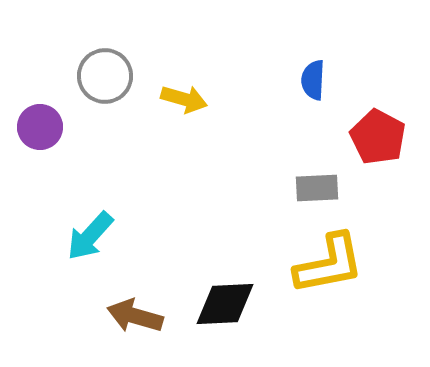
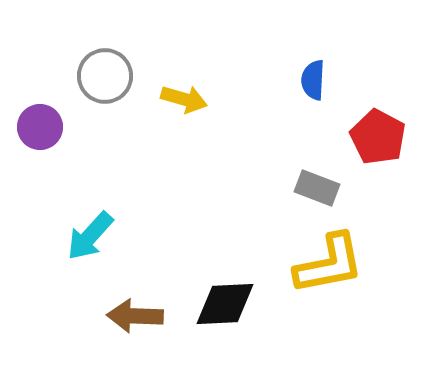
gray rectangle: rotated 24 degrees clockwise
brown arrow: rotated 14 degrees counterclockwise
